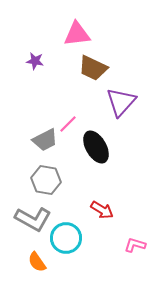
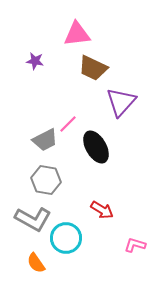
orange semicircle: moved 1 px left, 1 px down
